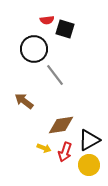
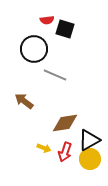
gray line: rotated 30 degrees counterclockwise
brown diamond: moved 4 px right, 2 px up
yellow circle: moved 1 px right, 6 px up
